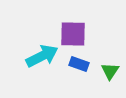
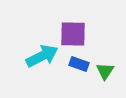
green triangle: moved 5 px left
